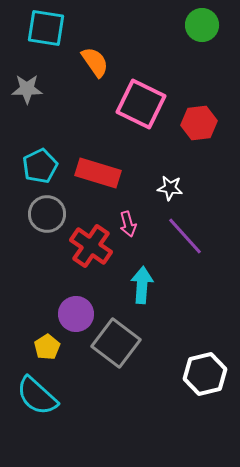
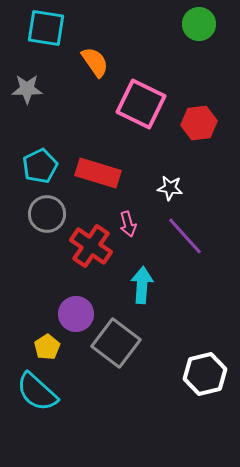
green circle: moved 3 px left, 1 px up
cyan semicircle: moved 4 px up
